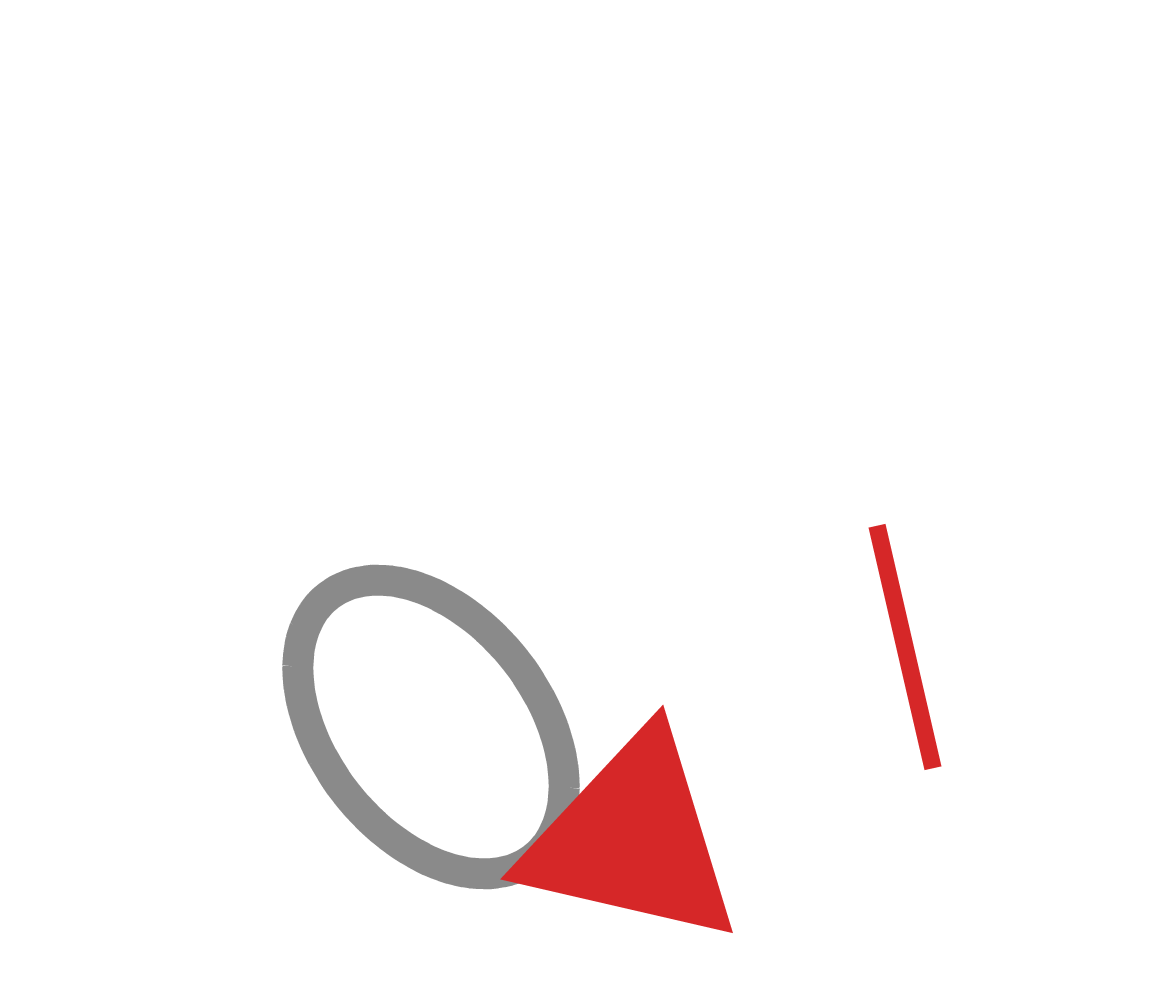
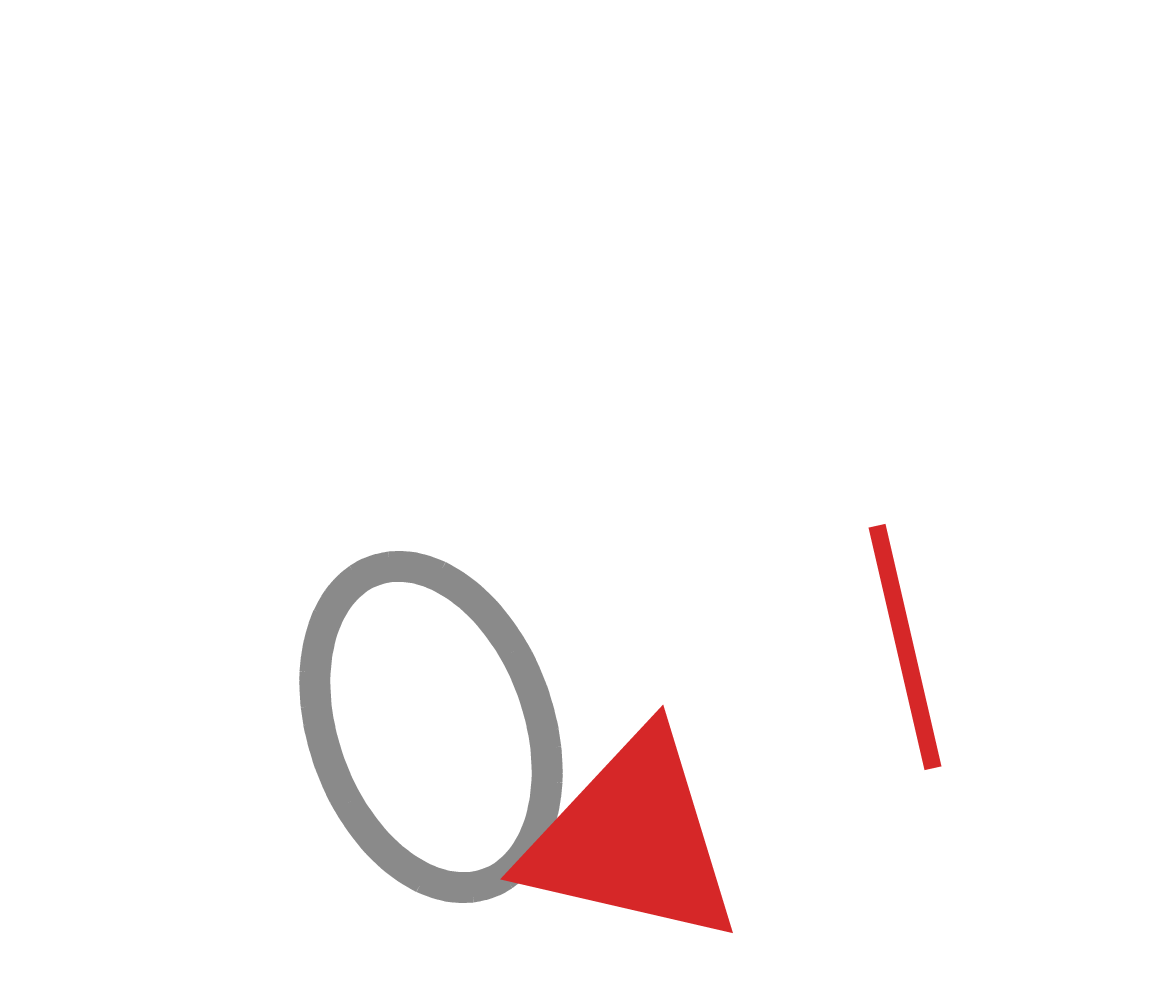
gray ellipse: rotated 18 degrees clockwise
